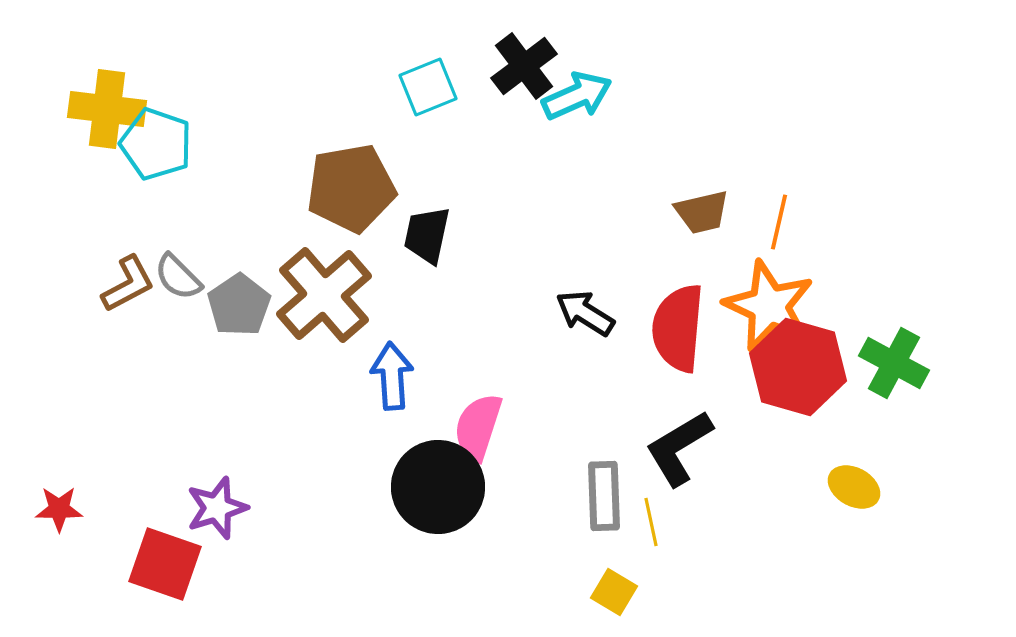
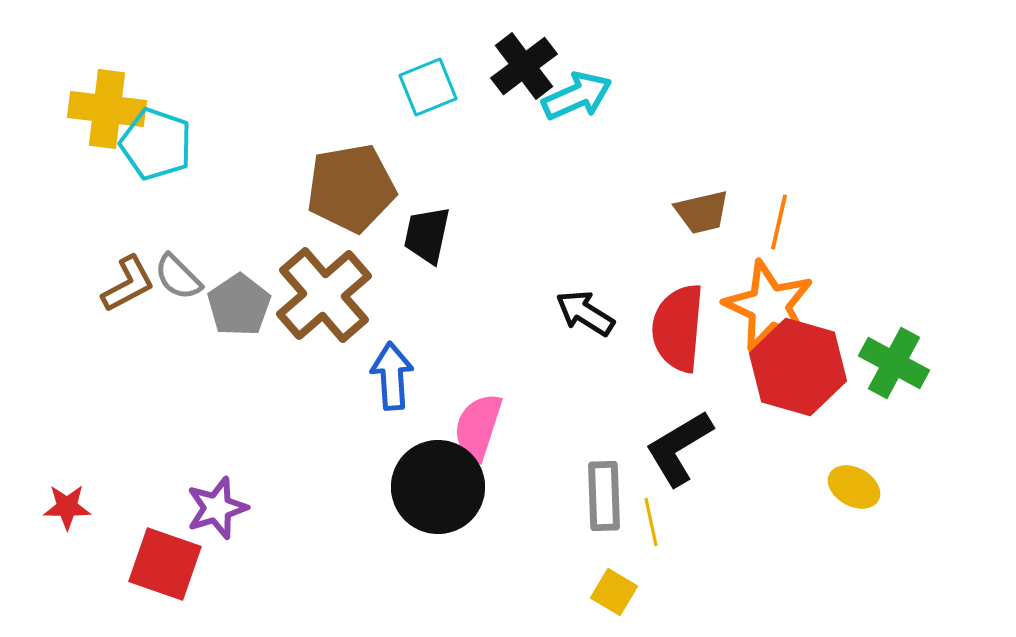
red star: moved 8 px right, 2 px up
